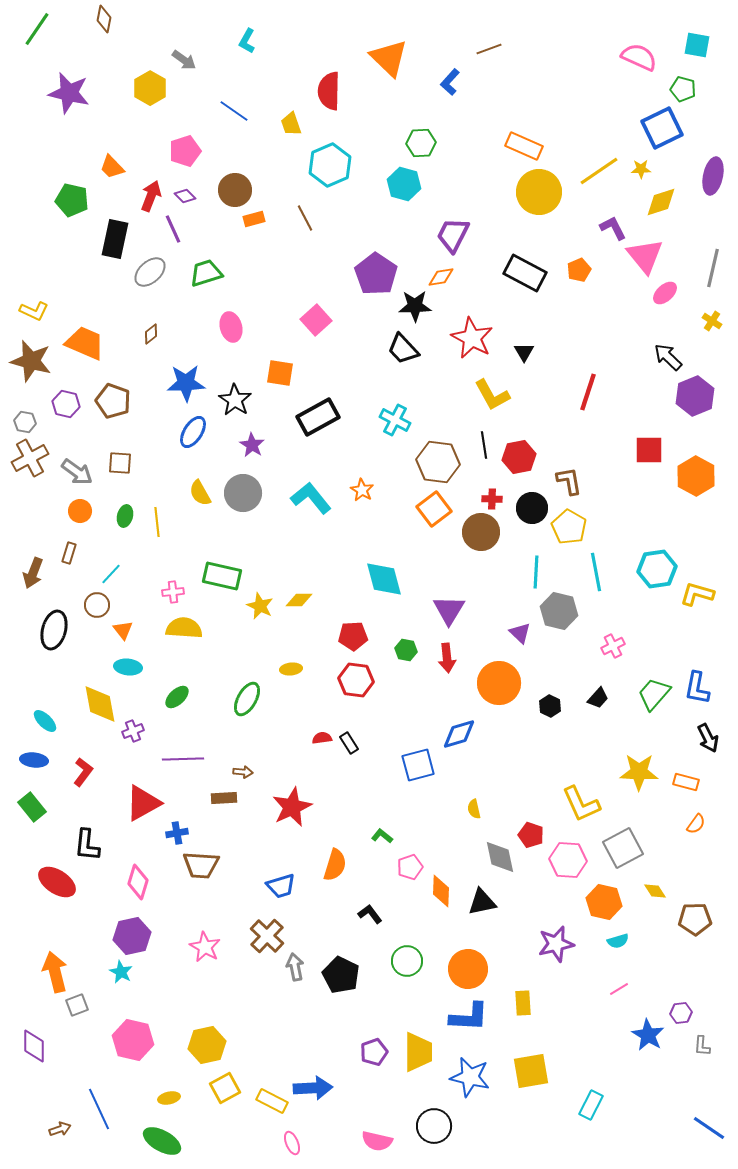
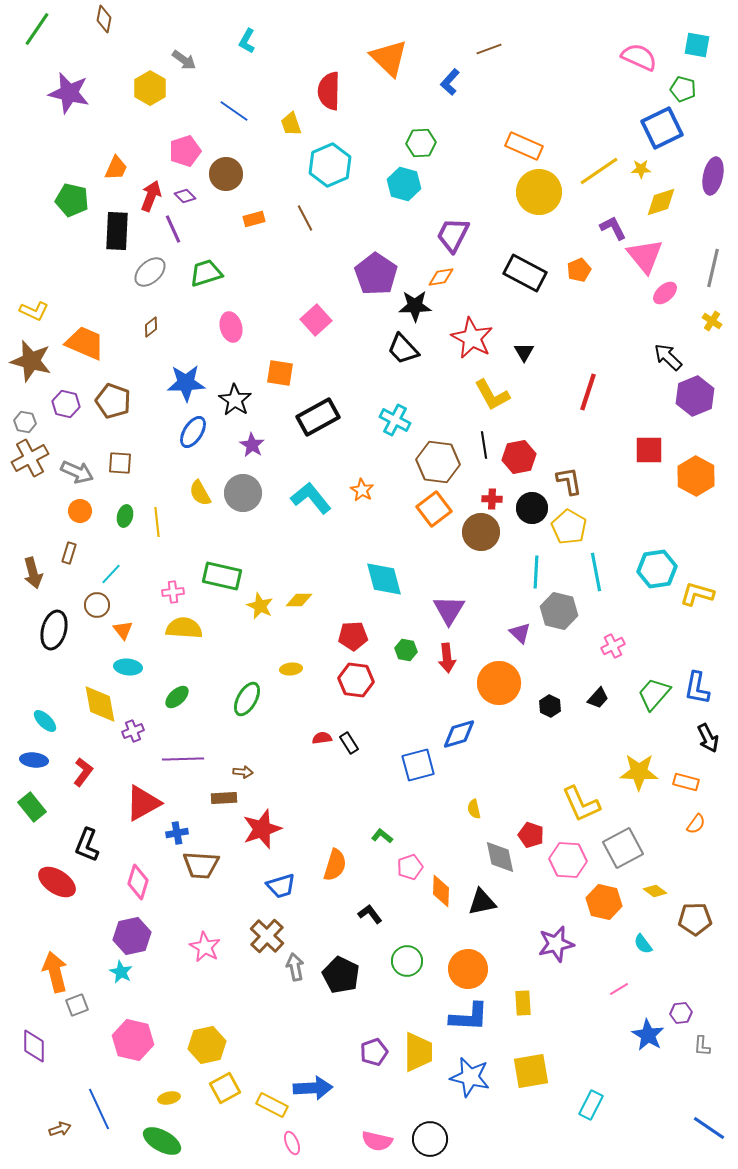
orange trapezoid at (112, 167): moved 4 px right, 1 px down; rotated 112 degrees counterclockwise
brown circle at (235, 190): moved 9 px left, 16 px up
black rectangle at (115, 239): moved 2 px right, 8 px up; rotated 9 degrees counterclockwise
brown diamond at (151, 334): moved 7 px up
gray arrow at (77, 472): rotated 12 degrees counterclockwise
brown arrow at (33, 573): rotated 36 degrees counterclockwise
red star at (292, 807): moved 30 px left, 22 px down; rotated 6 degrees clockwise
black L-shape at (87, 845): rotated 16 degrees clockwise
yellow diamond at (655, 891): rotated 20 degrees counterclockwise
cyan semicircle at (618, 941): moved 25 px right, 3 px down; rotated 70 degrees clockwise
yellow rectangle at (272, 1101): moved 4 px down
black circle at (434, 1126): moved 4 px left, 13 px down
